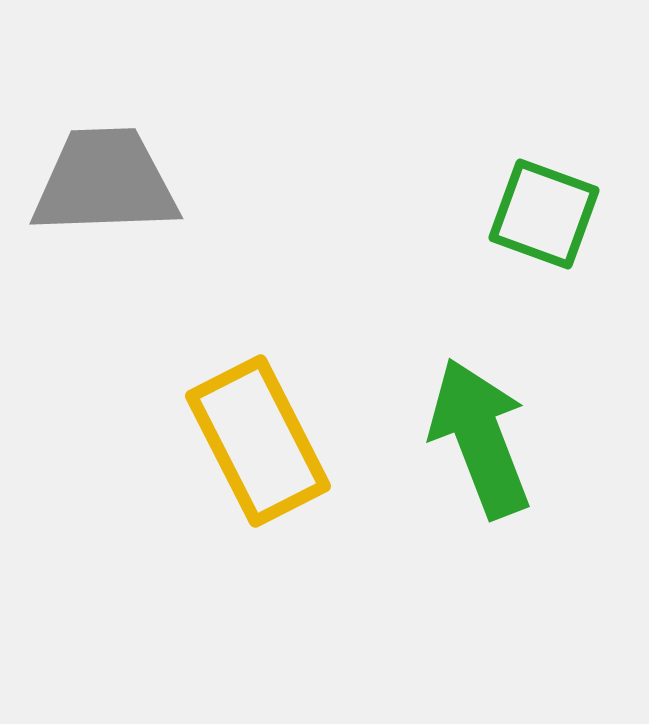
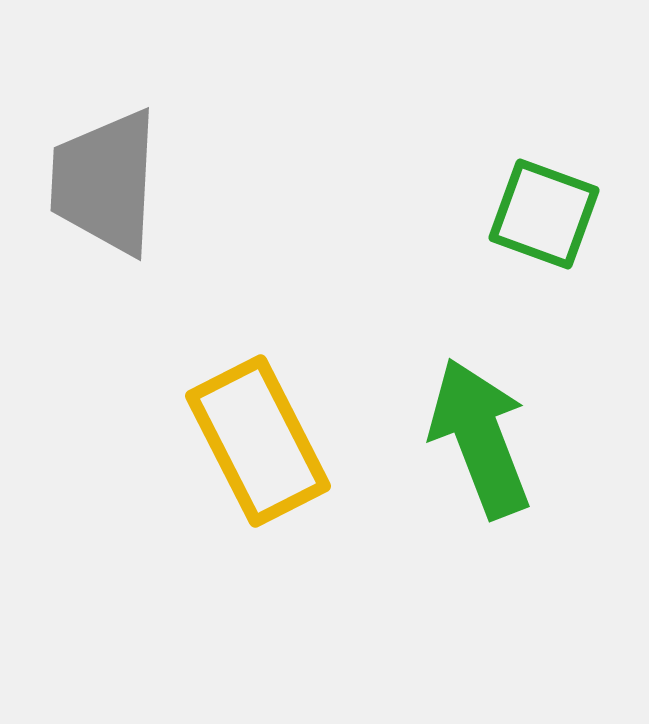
gray trapezoid: rotated 85 degrees counterclockwise
